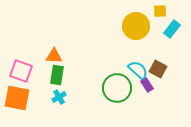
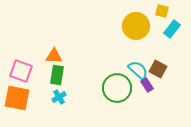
yellow square: moved 2 px right; rotated 16 degrees clockwise
